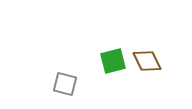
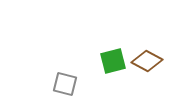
brown diamond: rotated 36 degrees counterclockwise
